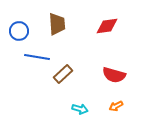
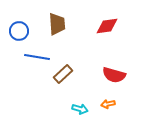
orange arrow: moved 8 px left, 2 px up; rotated 16 degrees clockwise
